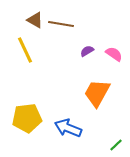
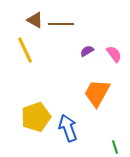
brown line: rotated 10 degrees counterclockwise
pink semicircle: rotated 18 degrees clockwise
yellow pentagon: moved 9 px right, 1 px up; rotated 12 degrees counterclockwise
blue arrow: rotated 48 degrees clockwise
green line: moved 1 px left, 2 px down; rotated 64 degrees counterclockwise
